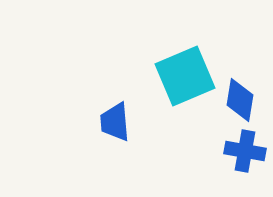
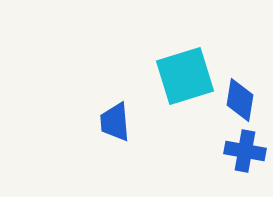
cyan square: rotated 6 degrees clockwise
